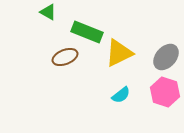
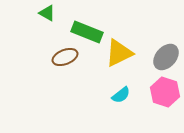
green triangle: moved 1 px left, 1 px down
